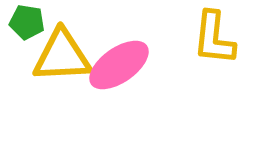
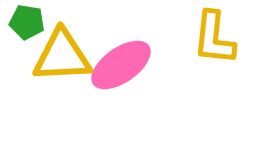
pink ellipse: moved 2 px right
